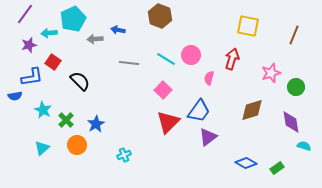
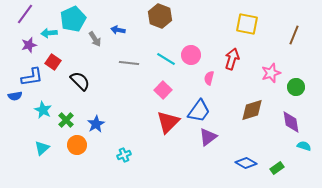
yellow square: moved 1 px left, 2 px up
gray arrow: rotated 119 degrees counterclockwise
